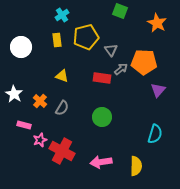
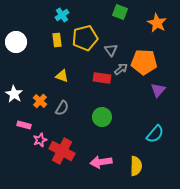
green square: moved 1 px down
yellow pentagon: moved 1 px left, 1 px down
white circle: moved 5 px left, 5 px up
cyan semicircle: rotated 24 degrees clockwise
